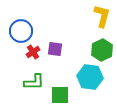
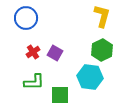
blue circle: moved 5 px right, 13 px up
purple square: moved 4 px down; rotated 21 degrees clockwise
